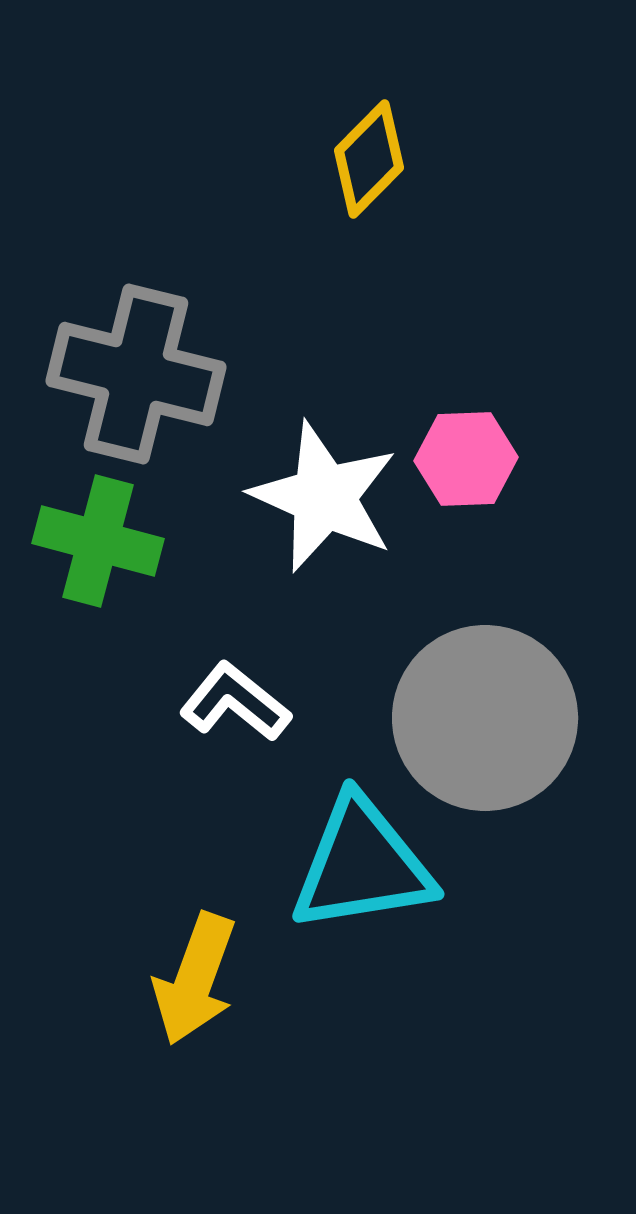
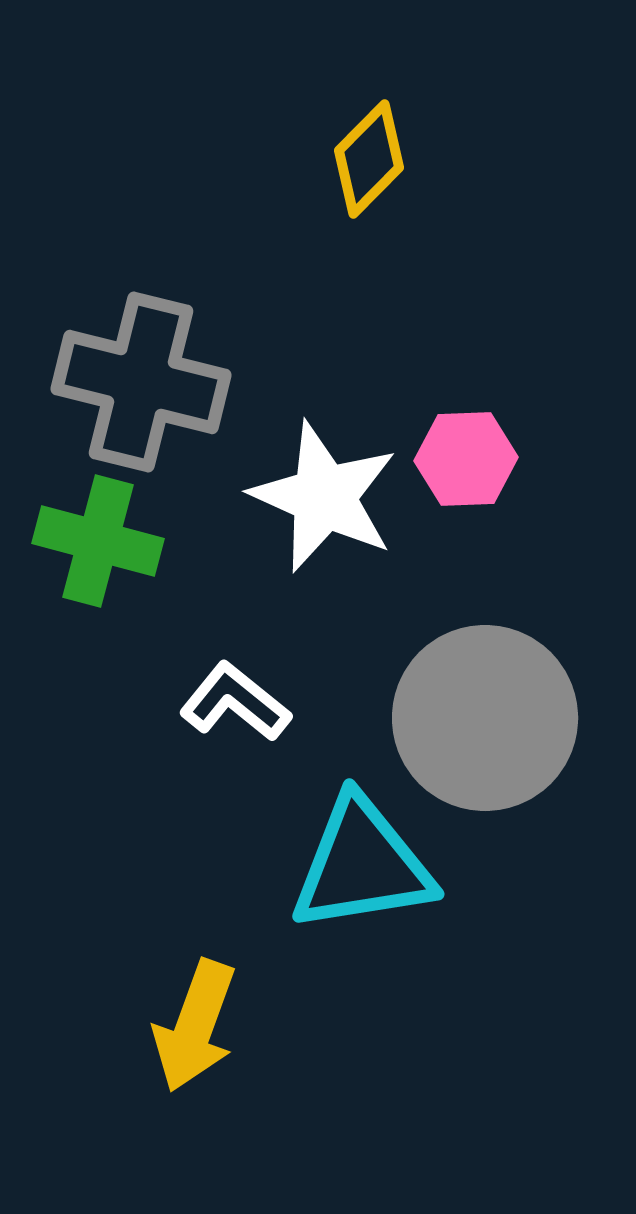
gray cross: moved 5 px right, 8 px down
yellow arrow: moved 47 px down
